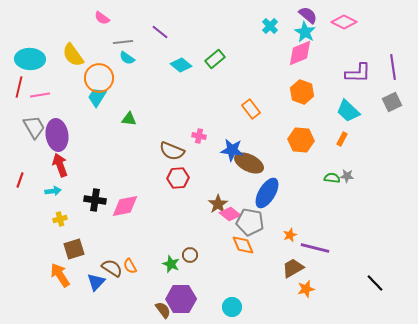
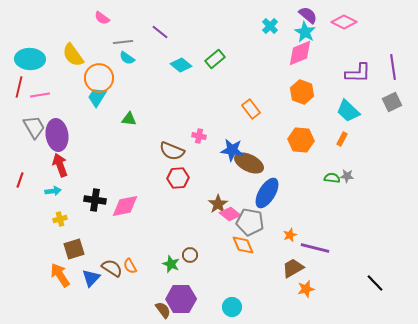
blue triangle at (96, 282): moved 5 px left, 4 px up
